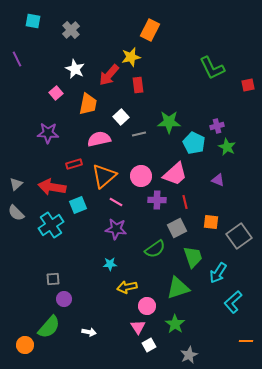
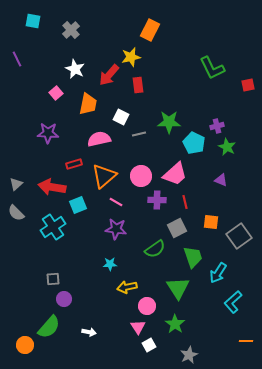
white square at (121, 117): rotated 21 degrees counterclockwise
purple triangle at (218, 180): moved 3 px right
cyan cross at (51, 225): moved 2 px right, 2 px down
green triangle at (178, 288): rotated 45 degrees counterclockwise
